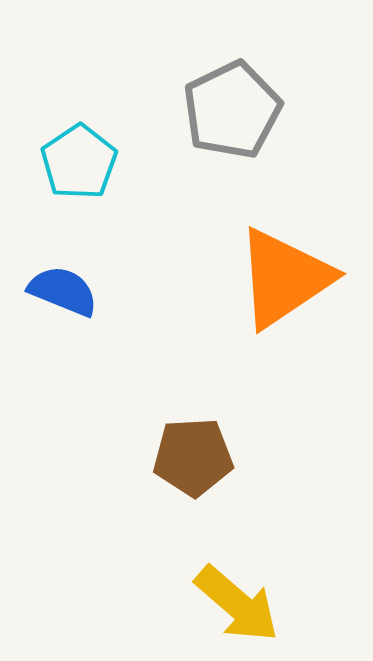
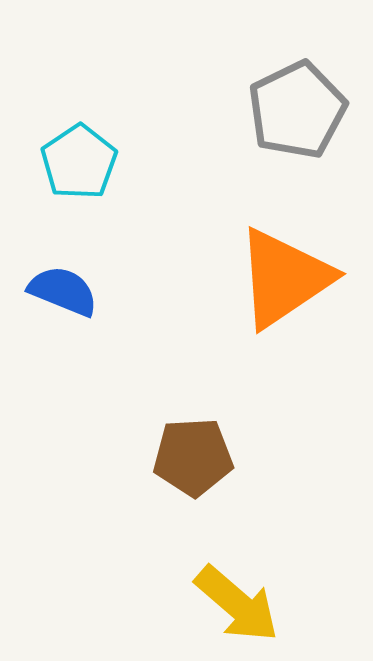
gray pentagon: moved 65 px right
